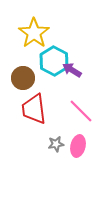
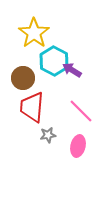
red trapezoid: moved 2 px left, 2 px up; rotated 12 degrees clockwise
gray star: moved 8 px left, 9 px up
